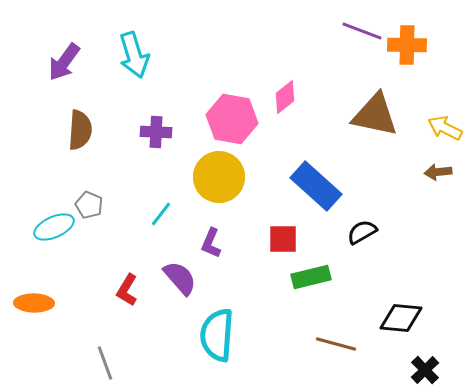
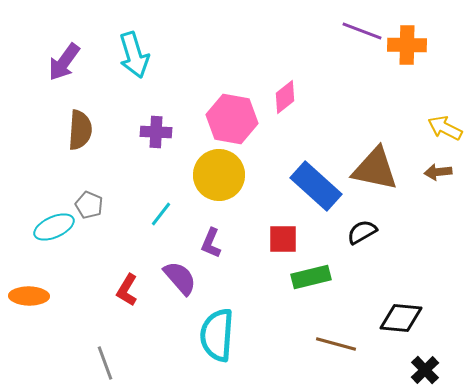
brown triangle: moved 54 px down
yellow circle: moved 2 px up
orange ellipse: moved 5 px left, 7 px up
